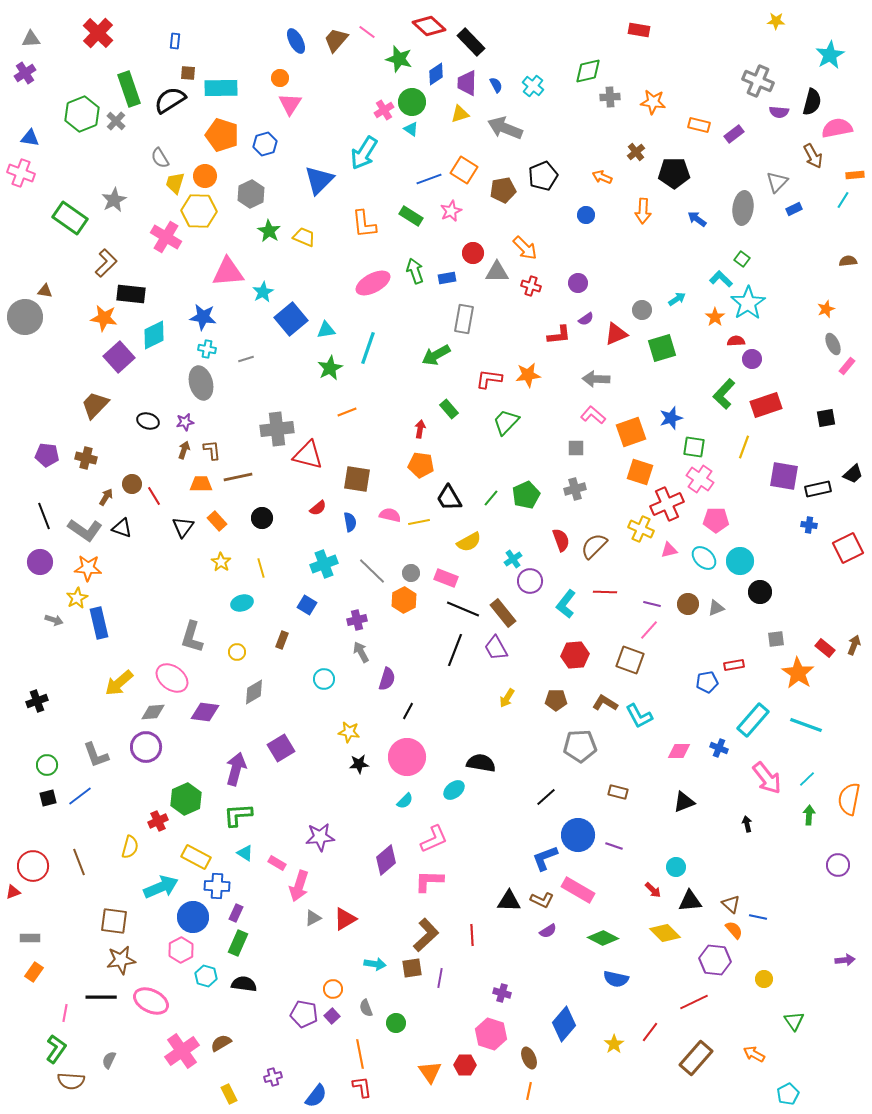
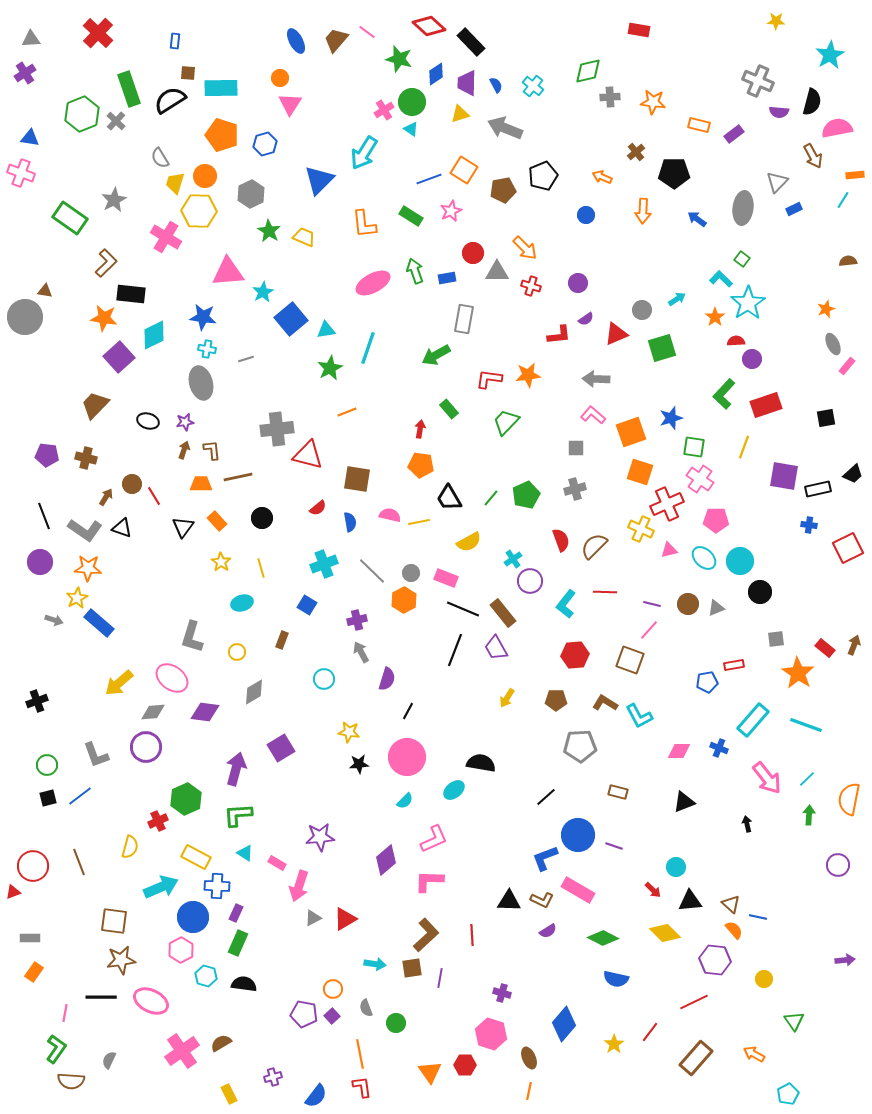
blue rectangle at (99, 623): rotated 36 degrees counterclockwise
